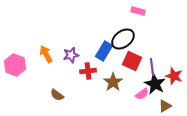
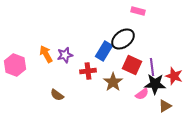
purple star: moved 6 px left
red square: moved 4 px down
black star: rotated 25 degrees counterclockwise
